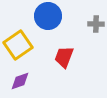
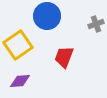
blue circle: moved 1 px left
gray cross: rotated 21 degrees counterclockwise
purple diamond: rotated 15 degrees clockwise
